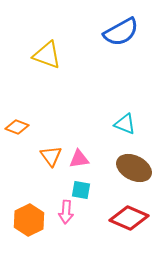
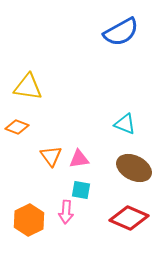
yellow triangle: moved 19 px left, 32 px down; rotated 12 degrees counterclockwise
